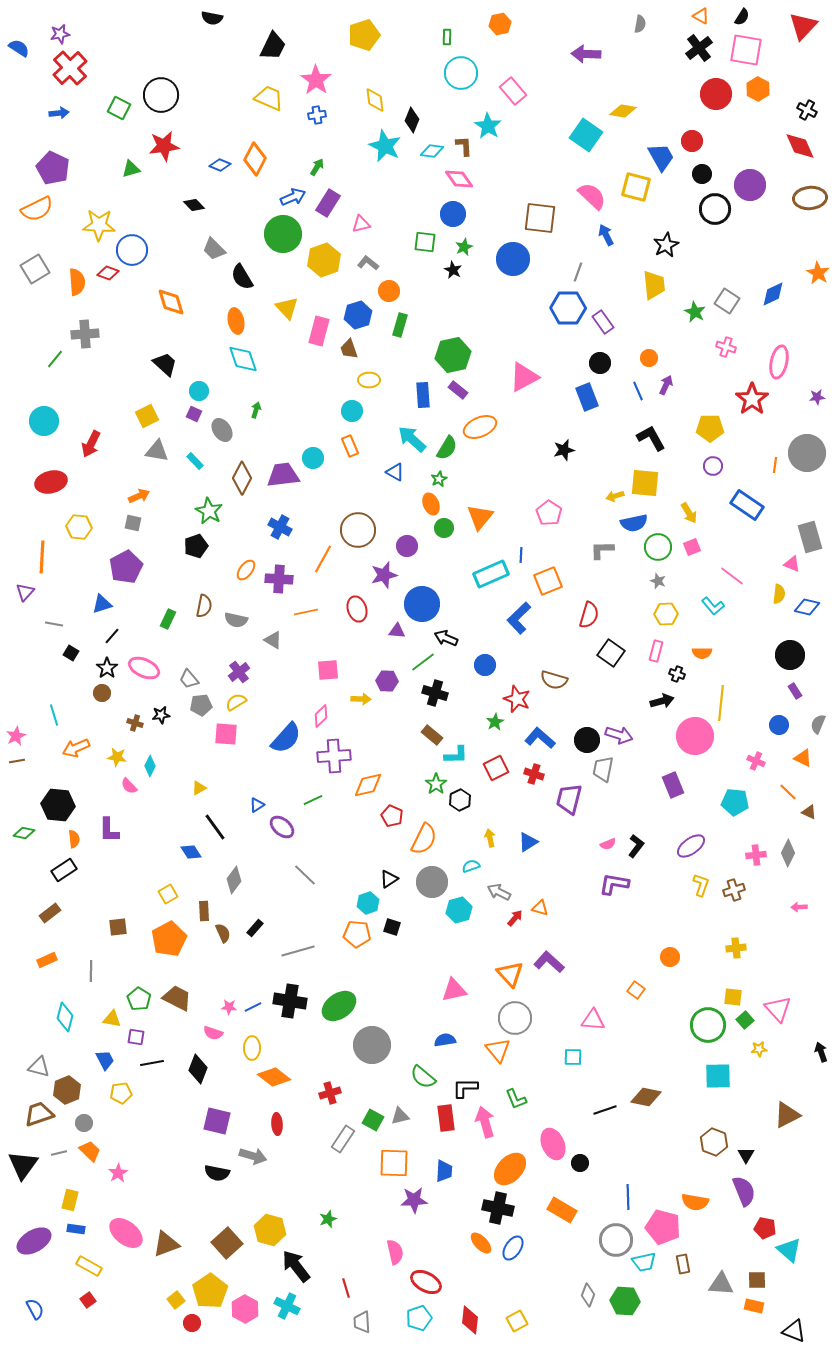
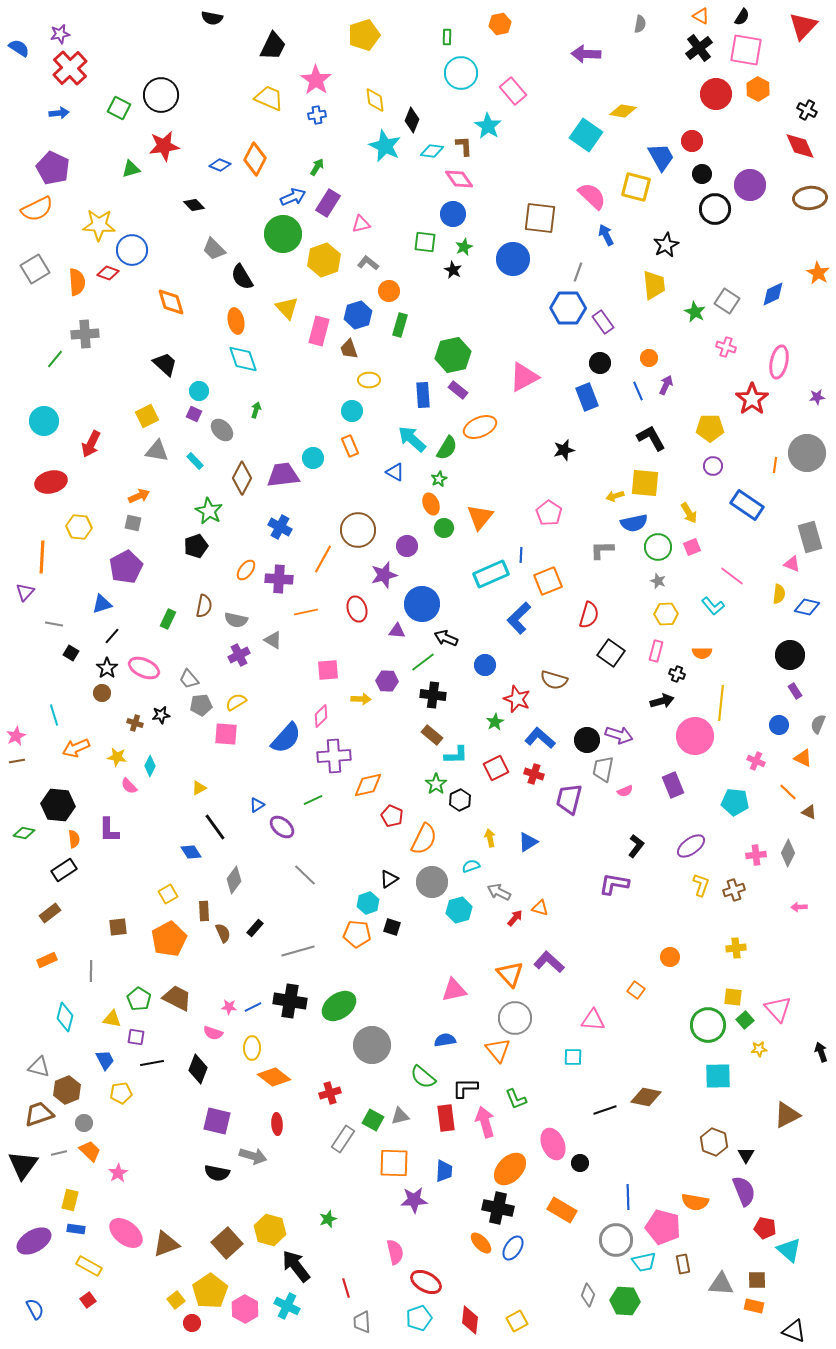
gray ellipse at (222, 430): rotated 10 degrees counterclockwise
purple cross at (239, 672): moved 17 px up; rotated 10 degrees clockwise
black cross at (435, 693): moved 2 px left, 2 px down; rotated 10 degrees counterclockwise
pink semicircle at (608, 844): moved 17 px right, 53 px up
